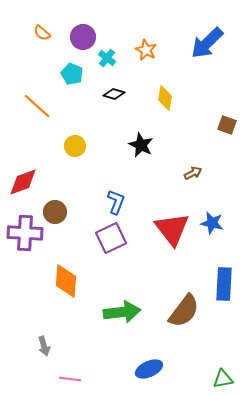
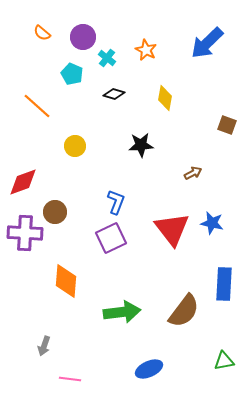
black star: rotated 30 degrees counterclockwise
gray arrow: rotated 36 degrees clockwise
green triangle: moved 1 px right, 18 px up
